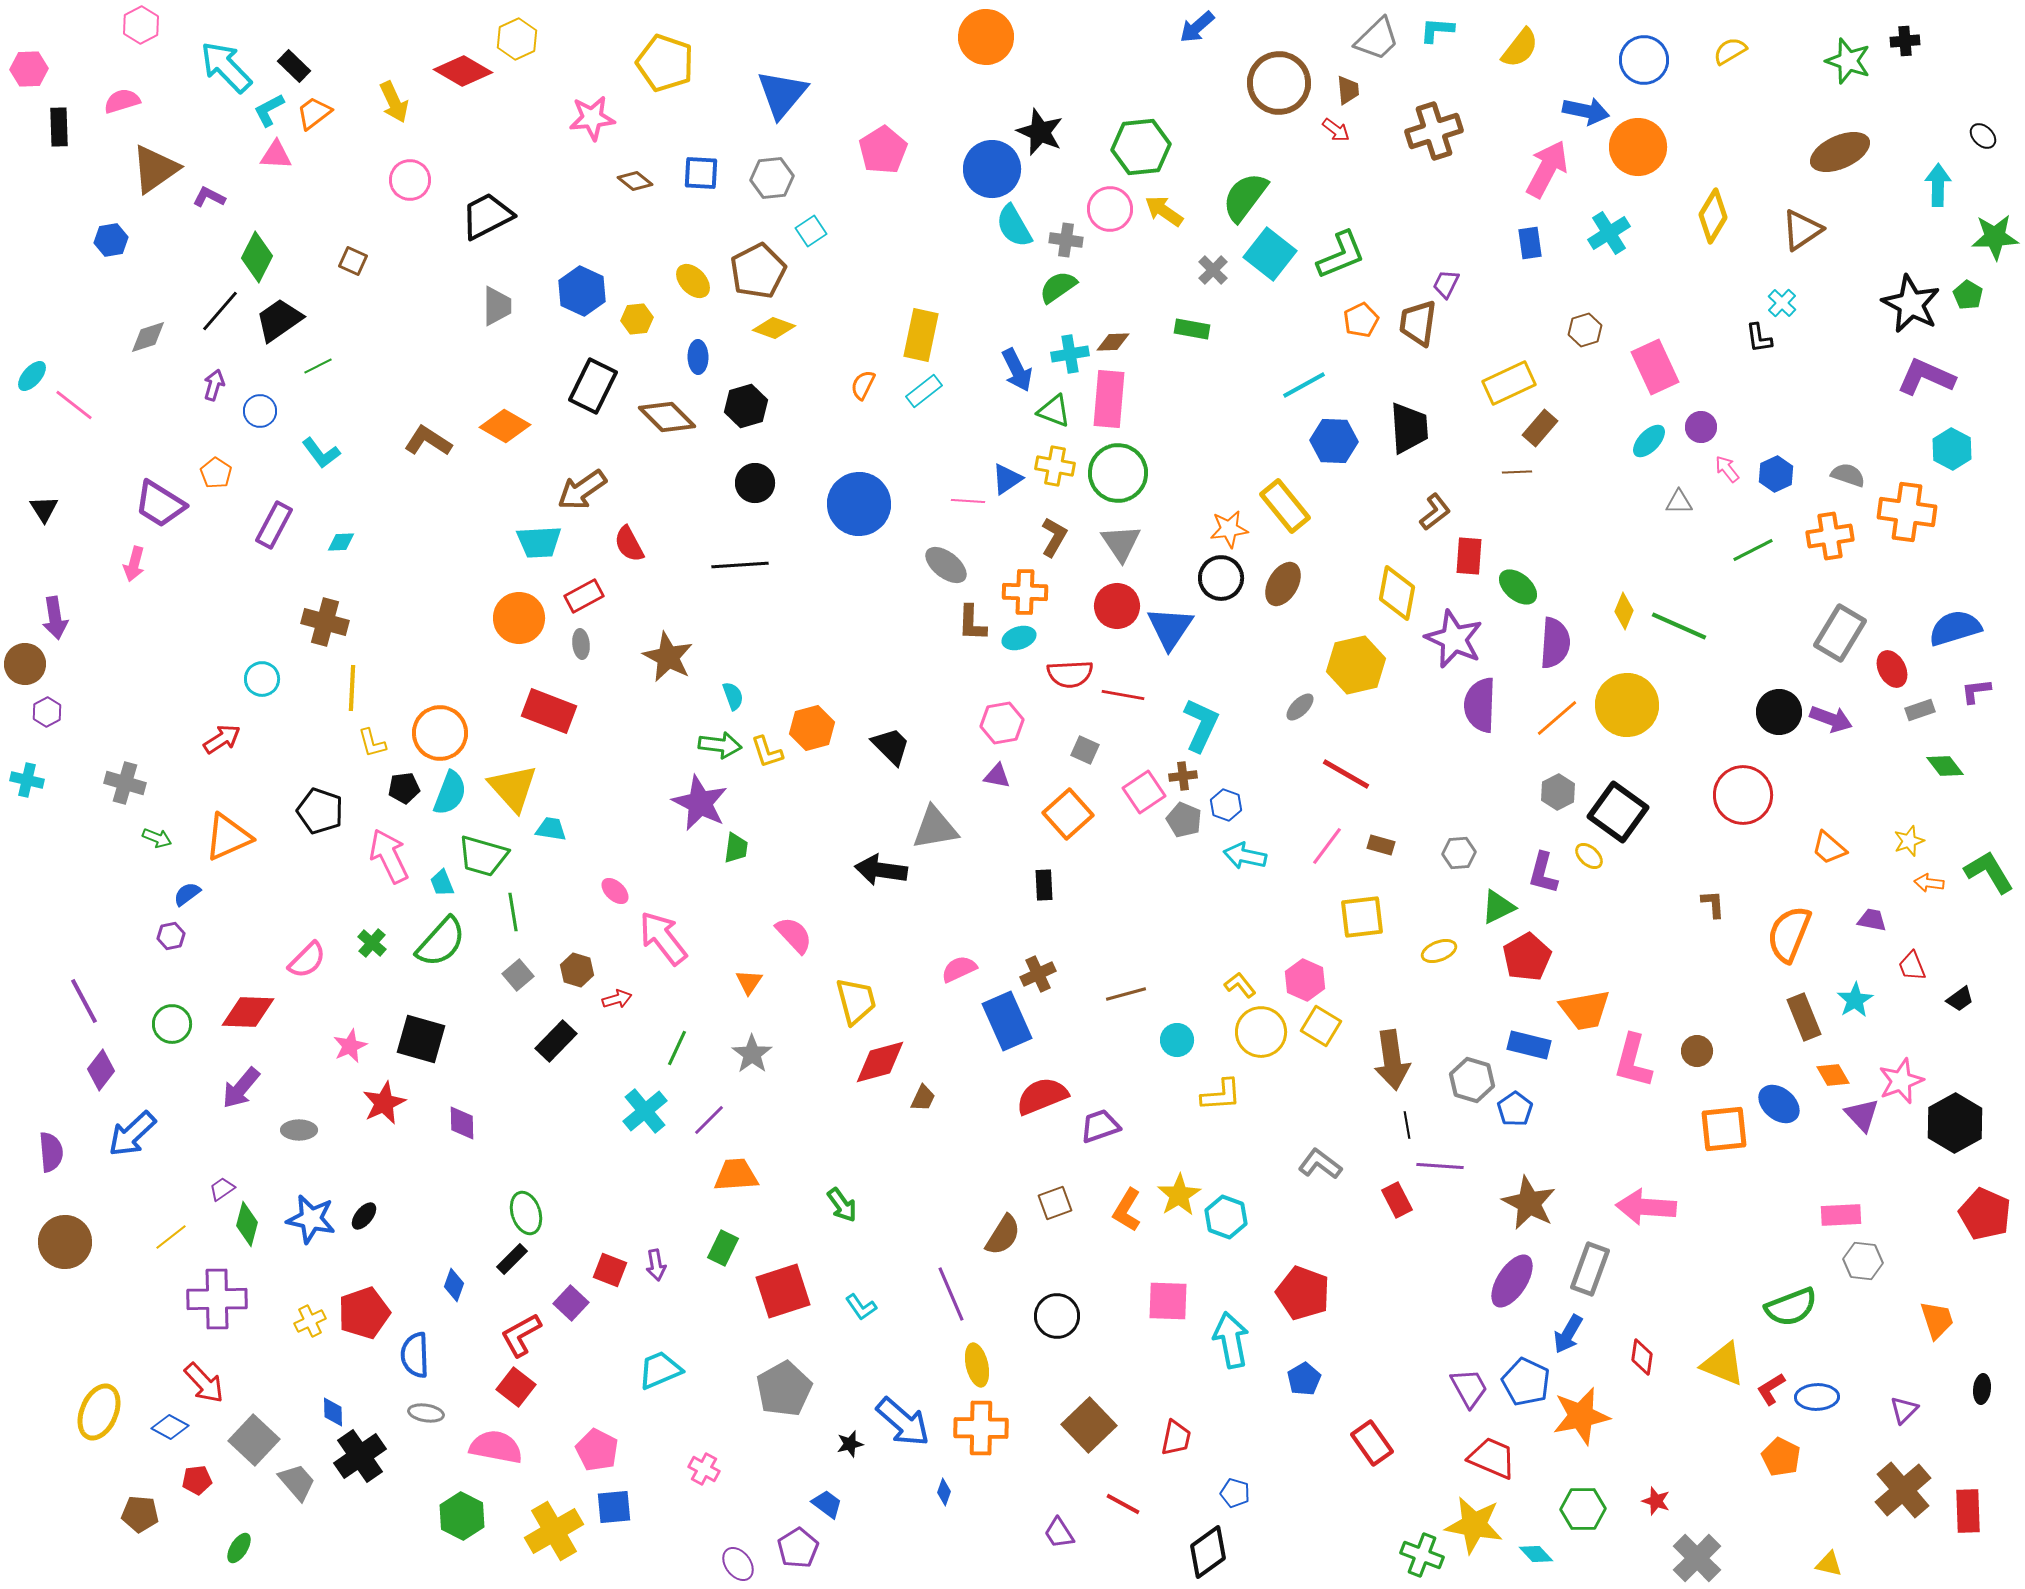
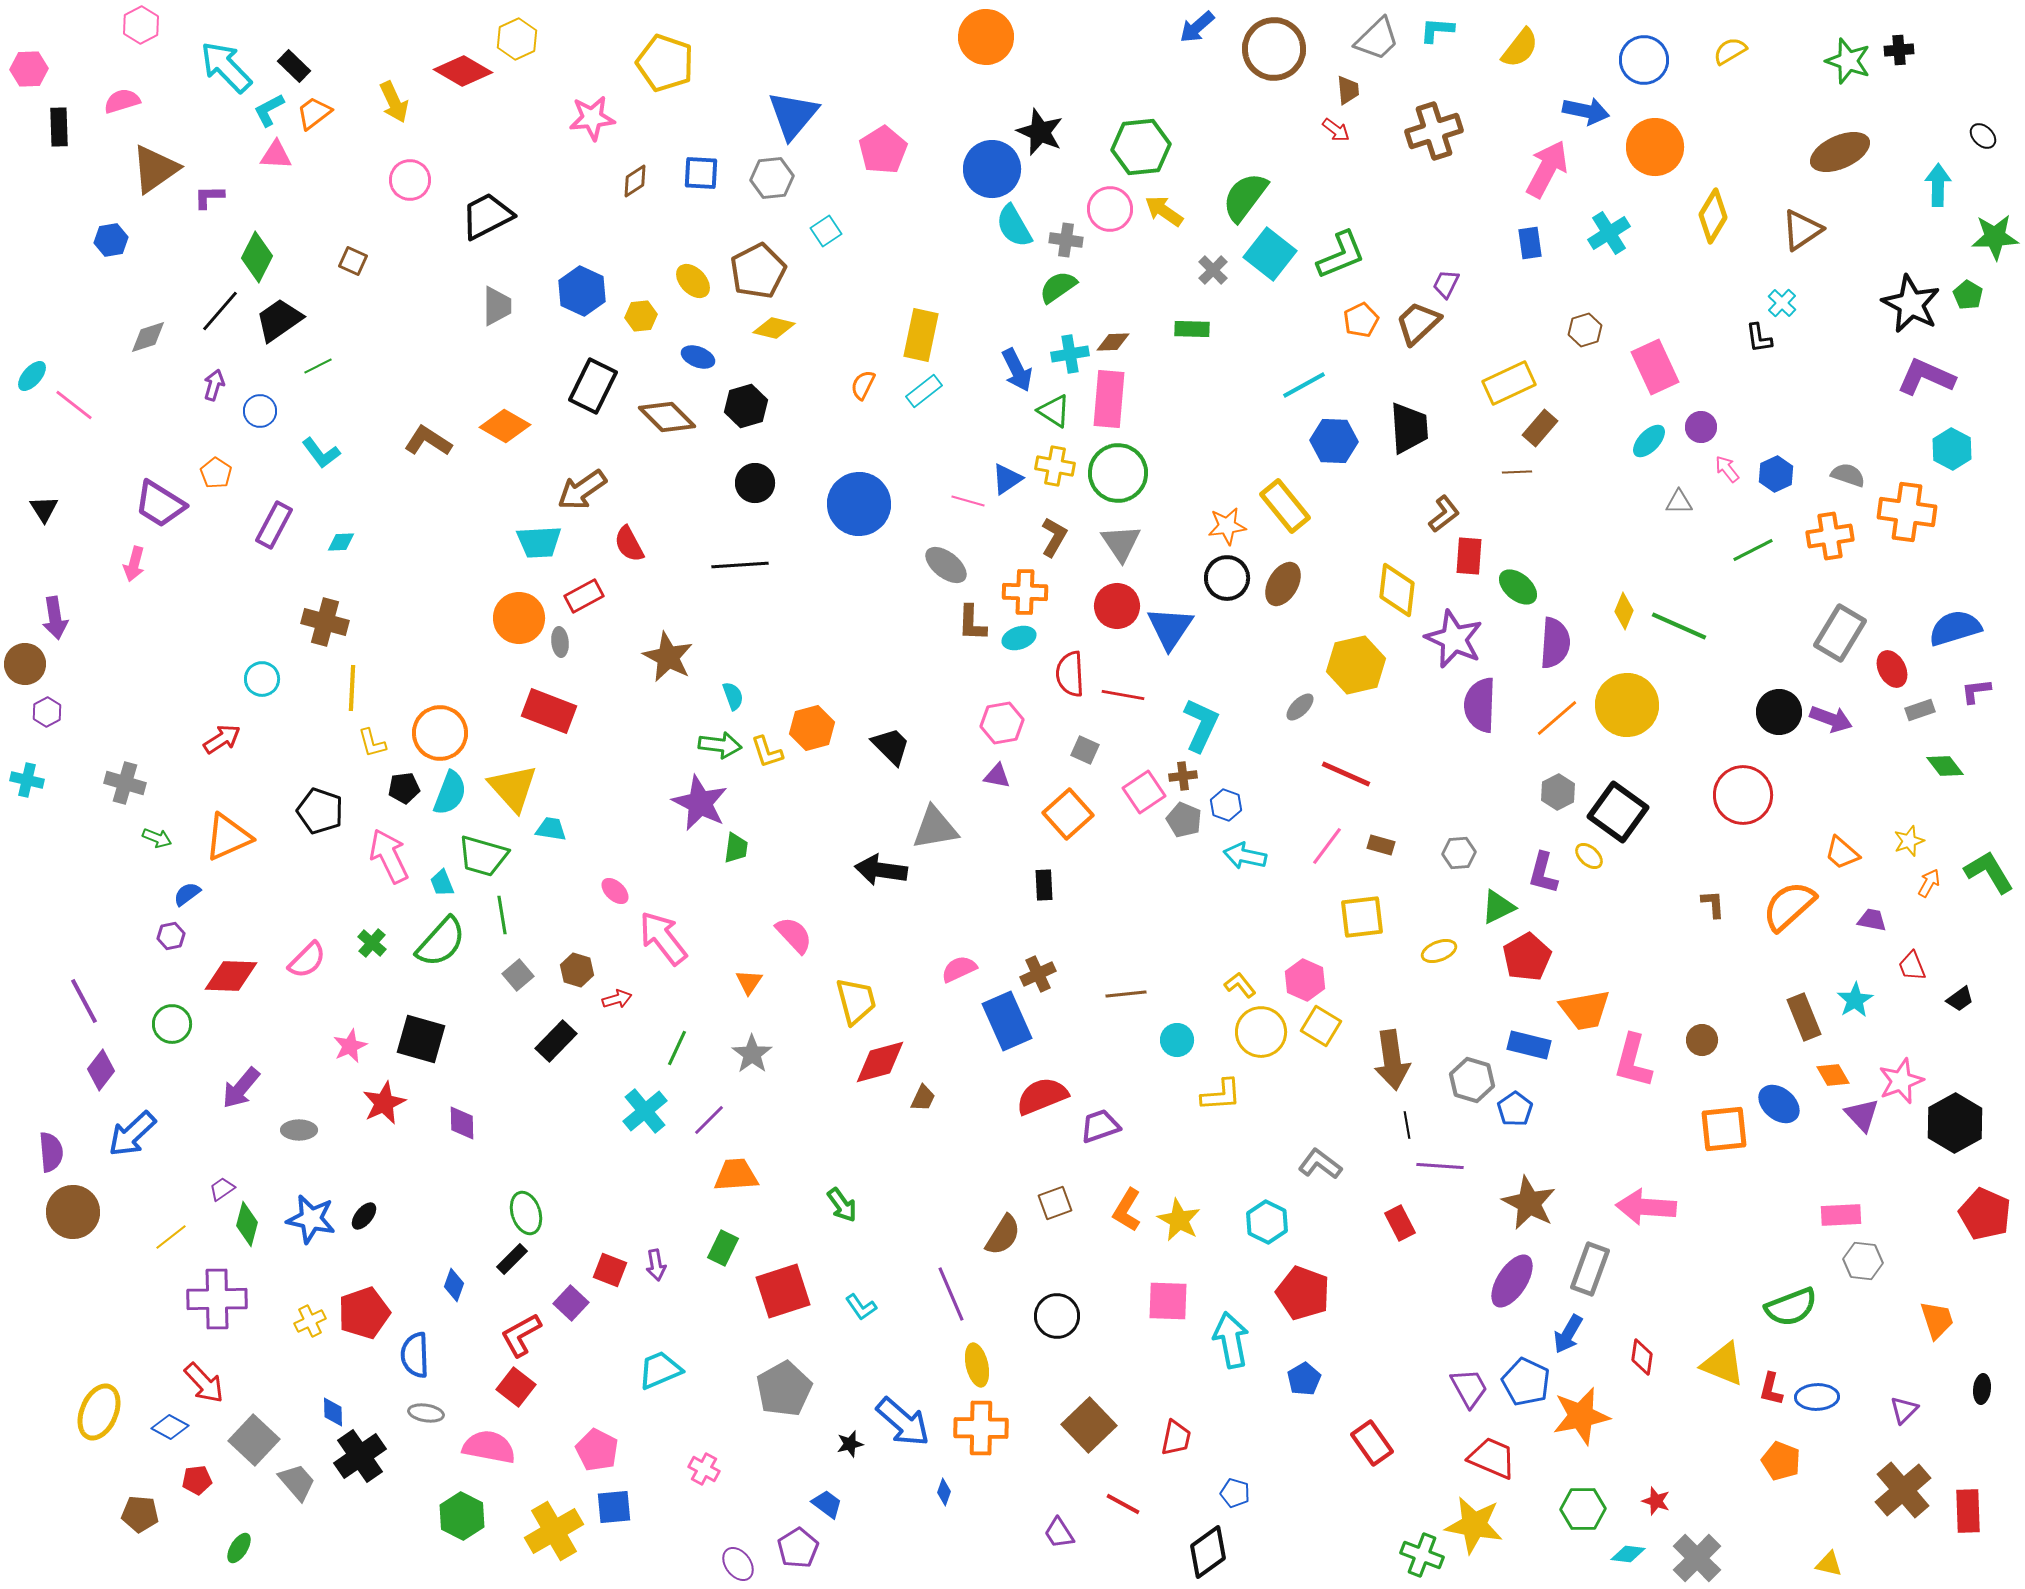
black cross at (1905, 41): moved 6 px left, 9 px down
brown circle at (1279, 83): moved 5 px left, 34 px up
blue triangle at (782, 94): moved 11 px right, 21 px down
orange circle at (1638, 147): moved 17 px right
brown diamond at (635, 181): rotated 72 degrees counterclockwise
purple L-shape at (209, 197): rotated 28 degrees counterclockwise
cyan square at (811, 231): moved 15 px right
yellow hexagon at (637, 319): moved 4 px right, 3 px up
brown trapezoid at (1418, 323): rotated 39 degrees clockwise
yellow diamond at (774, 328): rotated 6 degrees counterclockwise
green rectangle at (1192, 329): rotated 8 degrees counterclockwise
blue ellipse at (698, 357): rotated 68 degrees counterclockwise
green triangle at (1054, 411): rotated 12 degrees clockwise
pink line at (968, 501): rotated 12 degrees clockwise
brown L-shape at (1435, 512): moved 9 px right, 2 px down
orange star at (1229, 529): moved 2 px left, 3 px up
black circle at (1221, 578): moved 6 px right
yellow diamond at (1397, 593): moved 3 px up; rotated 4 degrees counterclockwise
gray ellipse at (581, 644): moved 21 px left, 2 px up
red semicircle at (1070, 674): rotated 90 degrees clockwise
red line at (1346, 774): rotated 6 degrees counterclockwise
orange trapezoid at (1829, 848): moved 13 px right, 5 px down
orange arrow at (1929, 883): rotated 112 degrees clockwise
green line at (513, 912): moved 11 px left, 3 px down
orange semicircle at (1789, 934): moved 28 px up; rotated 26 degrees clockwise
brown line at (1126, 994): rotated 9 degrees clockwise
red diamond at (248, 1012): moved 17 px left, 36 px up
brown circle at (1697, 1051): moved 5 px right, 11 px up
yellow star at (1179, 1195): moved 25 px down; rotated 12 degrees counterclockwise
red rectangle at (1397, 1200): moved 3 px right, 23 px down
cyan hexagon at (1226, 1217): moved 41 px right, 5 px down; rotated 6 degrees clockwise
brown circle at (65, 1242): moved 8 px right, 30 px up
red L-shape at (1771, 1389): rotated 44 degrees counterclockwise
pink semicircle at (496, 1447): moved 7 px left
orange pentagon at (1781, 1457): moved 4 px down; rotated 6 degrees counterclockwise
cyan diamond at (1536, 1554): moved 92 px right; rotated 40 degrees counterclockwise
